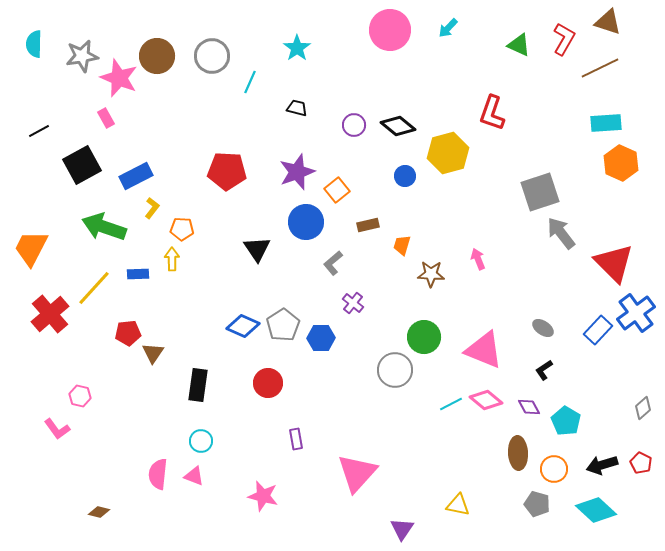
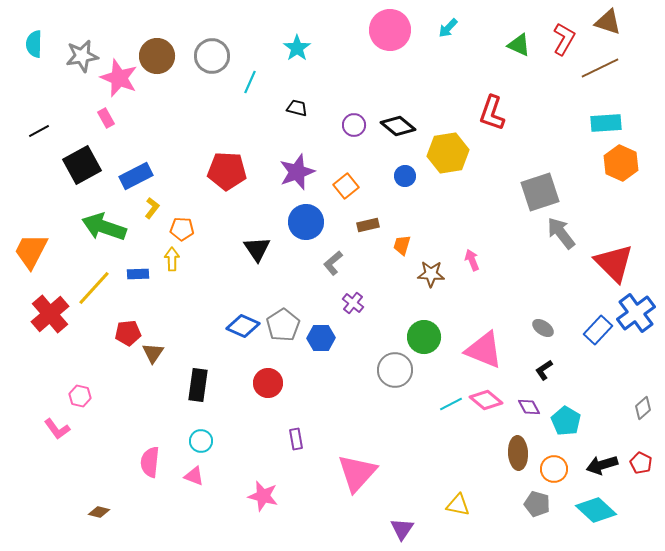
yellow hexagon at (448, 153): rotated 6 degrees clockwise
orange square at (337, 190): moved 9 px right, 4 px up
orange trapezoid at (31, 248): moved 3 px down
pink arrow at (478, 259): moved 6 px left, 1 px down
pink semicircle at (158, 474): moved 8 px left, 12 px up
